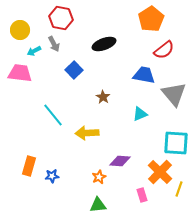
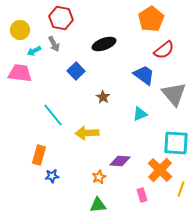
blue square: moved 2 px right, 1 px down
blue trapezoid: rotated 25 degrees clockwise
orange rectangle: moved 10 px right, 11 px up
orange cross: moved 2 px up
yellow line: moved 2 px right
